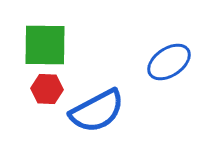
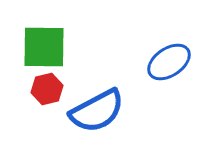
green square: moved 1 px left, 2 px down
red hexagon: rotated 16 degrees counterclockwise
